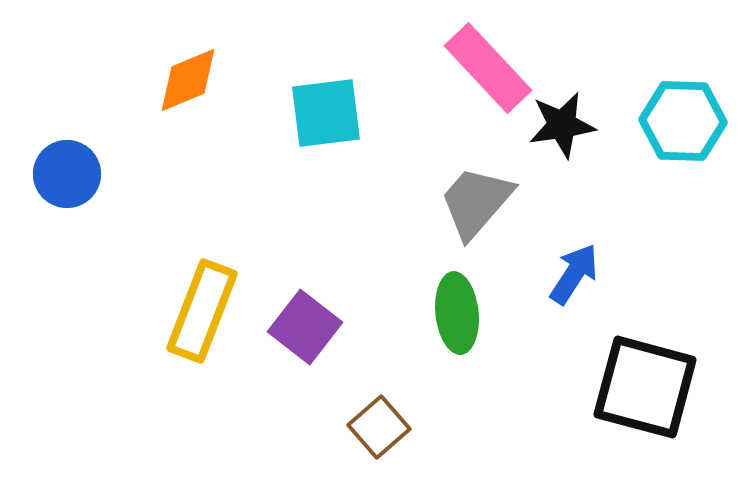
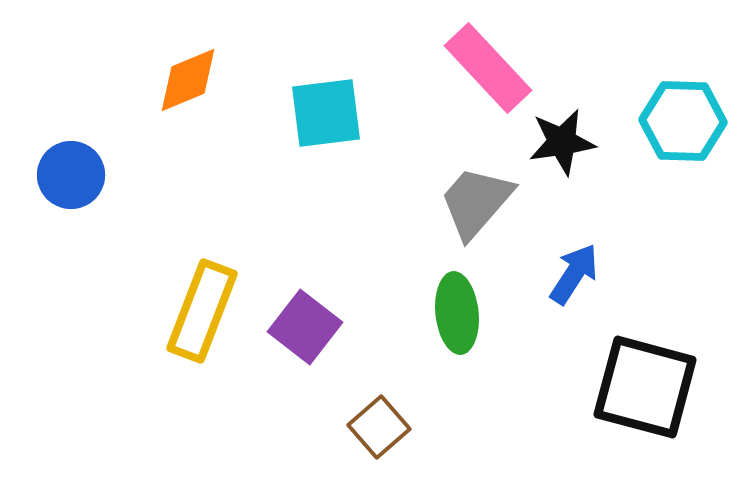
black star: moved 17 px down
blue circle: moved 4 px right, 1 px down
